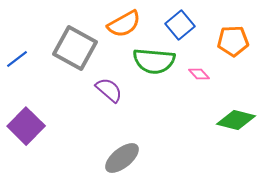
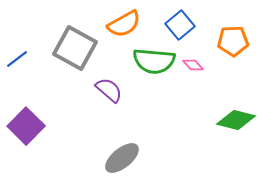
pink diamond: moved 6 px left, 9 px up
